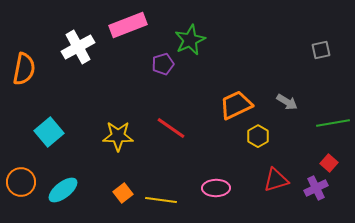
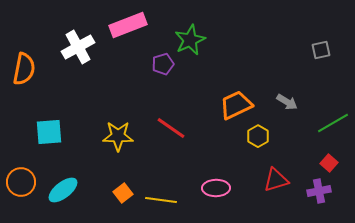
green line: rotated 20 degrees counterclockwise
cyan square: rotated 36 degrees clockwise
purple cross: moved 3 px right, 3 px down; rotated 15 degrees clockwise
